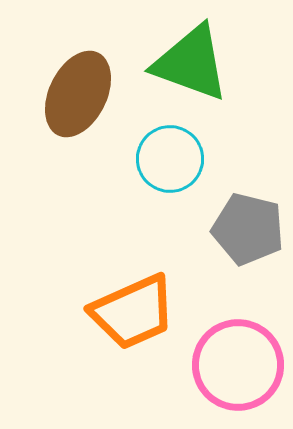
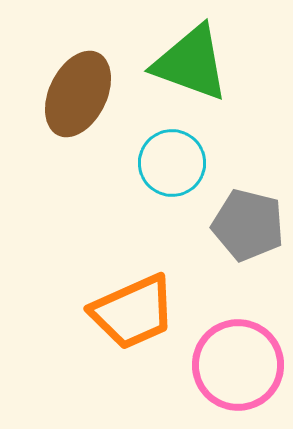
cyan circle: moved 2 px right, 4 px down
gray pentagon: moved 4 px up
